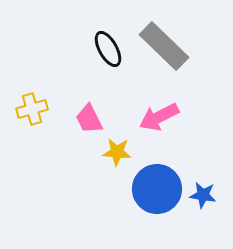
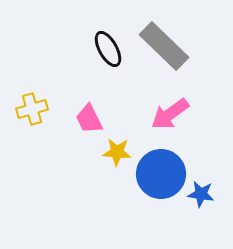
pink arrow: moved 11 px right, 3 px up; rotated 9 degrees counterclockwise
blue circle: moved 4 px right, 15 px up
blue star: moved 2 px left, 1 px up
